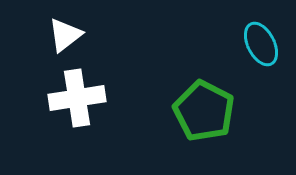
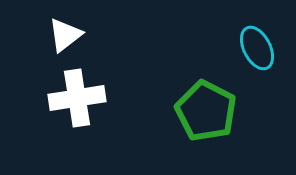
cyan ellipse: moved 4 px left, 4 px down
green pentagon: moved 2 px right
